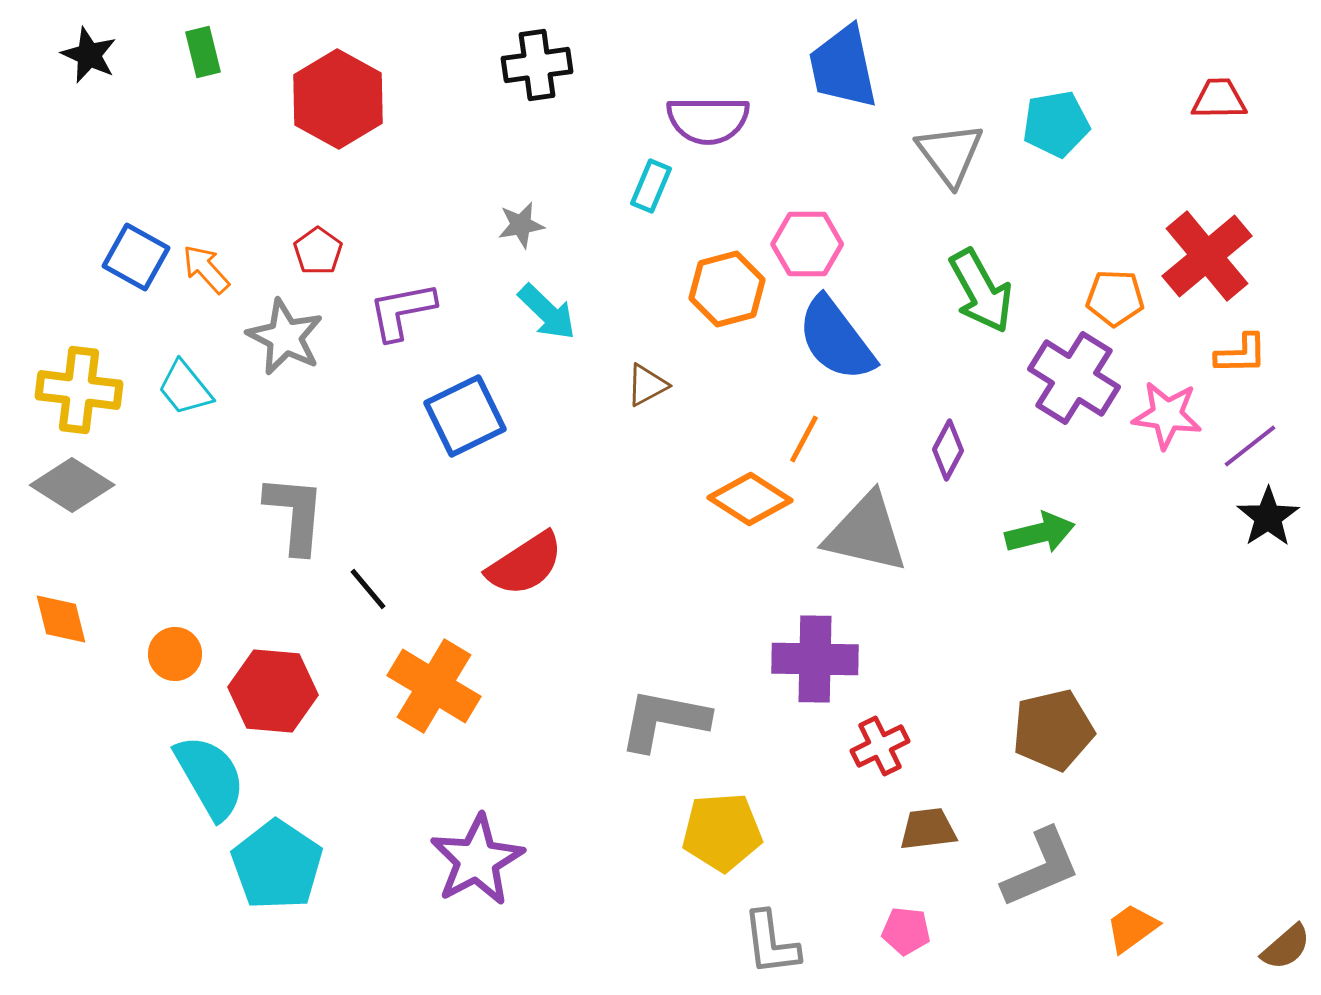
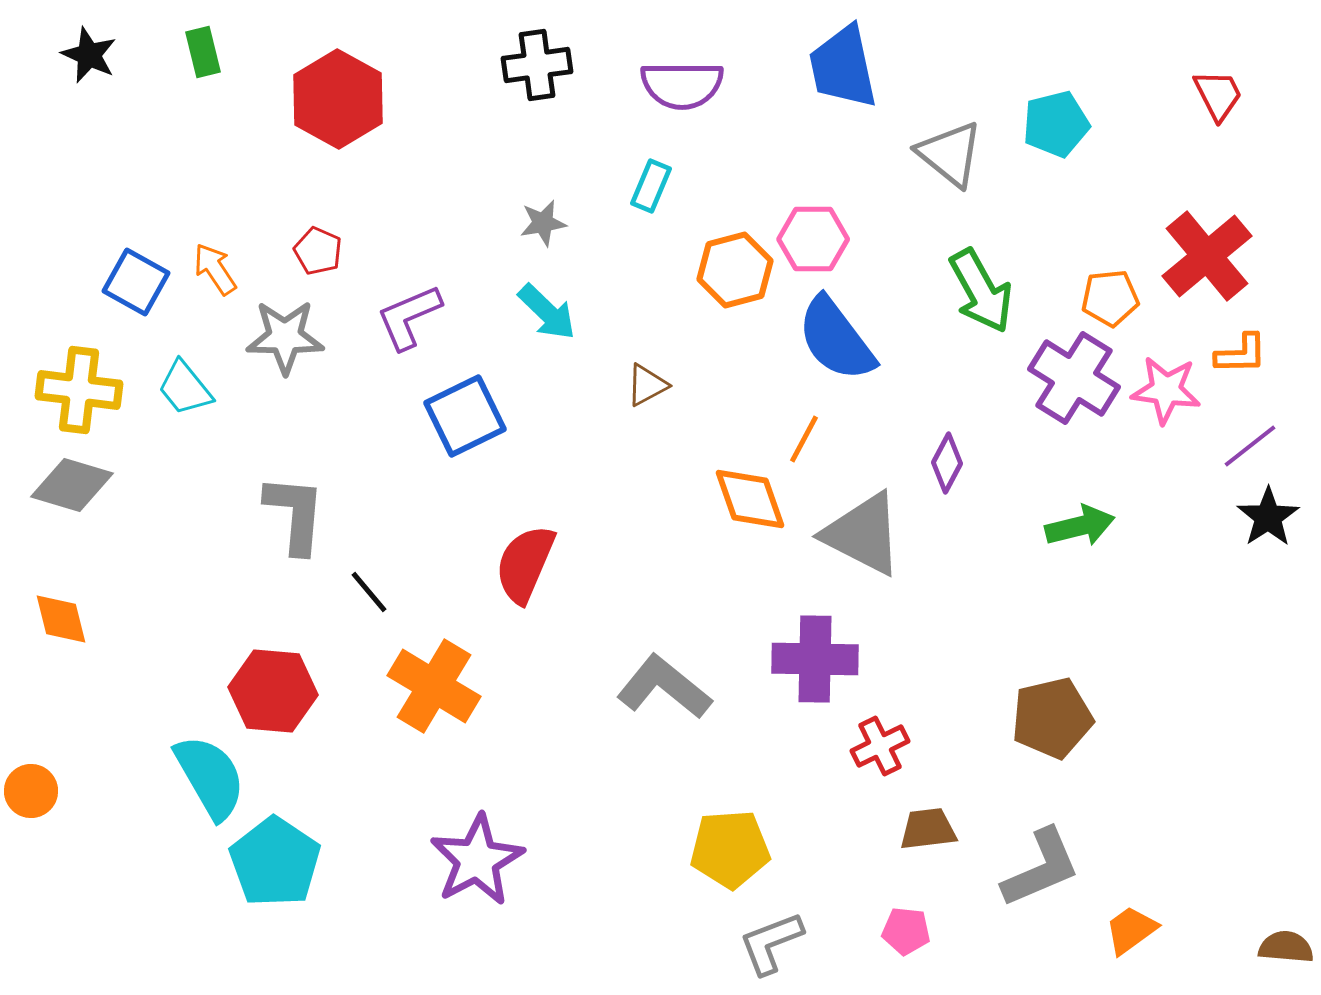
red trapezoid at (1219, 99): moved 1 px left, 4 px up; rotated 64 degrees clockwise
purple semicircle at (708, 120): moved 26 px left, 35 px up
cyan pentagon at (1056, 124): rotated 4 degrees counterclockwise
gray triangle at (950, 154): rotated 14 degrees counterclockwise
gray star at (521, 225): moved 22 px right, 2 px up
pink hexagon at (807, 244): moved 6 px right, 5 px up
red pentagon at (318, 251): rotated 12 degrees counterclockwise
blue square at (136, 257): moved 25 px down
orange arrow at (206, 269): moved 9 px right; rotated 8 degrees clockwise
orange hexagon at (727, 289): moved 8 px right, 19 px up
orange pentagon at (1115, 298): moved 5 px left; rotated 8 degrees counterclockwise
purple L-shape at (402, 311): moved 7 px right, 6 px down; rotated 12 degrees counterclockwise
gray star at (285, 337): rotated 26 degrees counterclockwise
pink star at (1167, 415): moved 1 px left, 25 px up
purple diamond at (948, 450): moved 1 px left, 13 px down
gray diamond at (72, 485): rotated 16 degrees counterclockwise
orange diamond at (750, 499): rotated 38 degrees clockwise
gray triangle at (866, 533): moved 3 px left, 1 px down; rotated 14 degrees clockwise
green arrow at (1040, 533): moved 40 px right, 7 px up
red semicircle at (525, 564): rotated 146 degrees clockwise
black line at (368, 589): moved 1 px right, 3 px down
orange circle at (175, 654): moved 144 px left, 137 px down
gray L-shape at (664, 720): moved 33 px up; rotated 28 degrees clockwise
brown pentagon at (1053, 730): moved 1 px left, 12 px up
yellow pentagon at (722, 832): moved 8 px right, 17 px down
cyan pentagon at (277, 865): moved 2 px left, 3 px up
orange trapezoid at (1132, 928): moved 1 px left, 2 px down
gray L-shape at (771, 943): rotated 76 degrees clockwise
brown semicircle at (1286, 947): rotated 134 degrees counterclockwise
